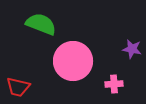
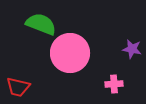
pink circle: moved 3 px left, 8 px up
